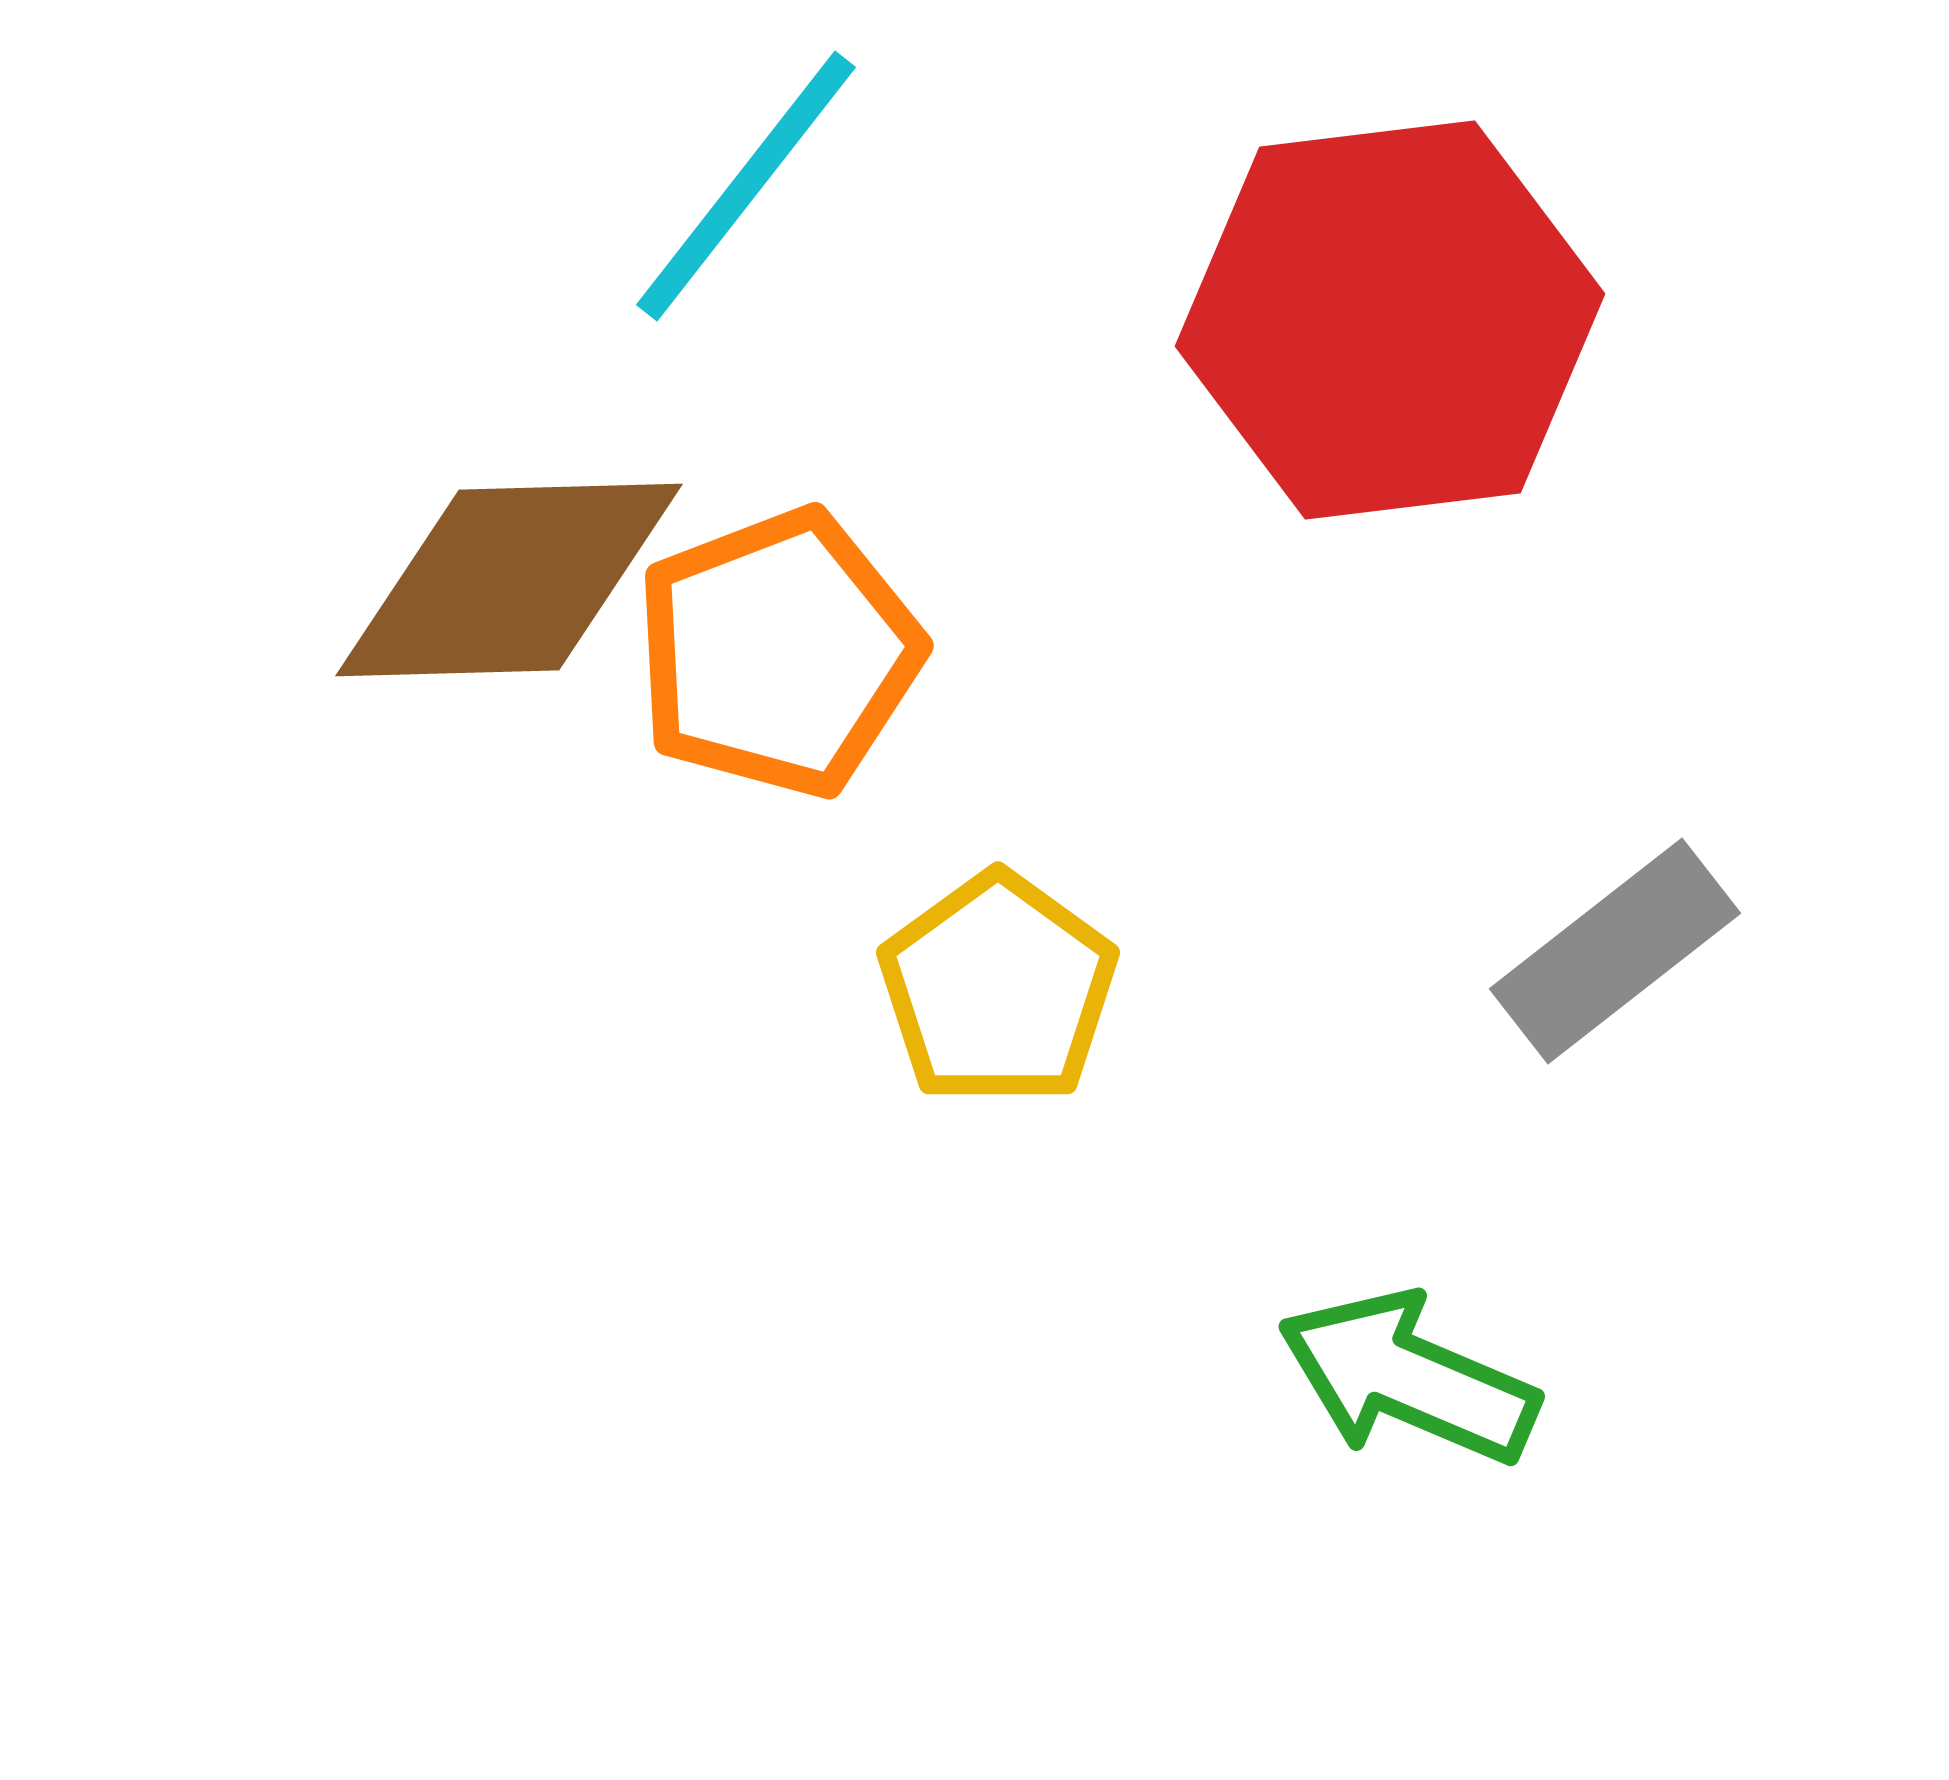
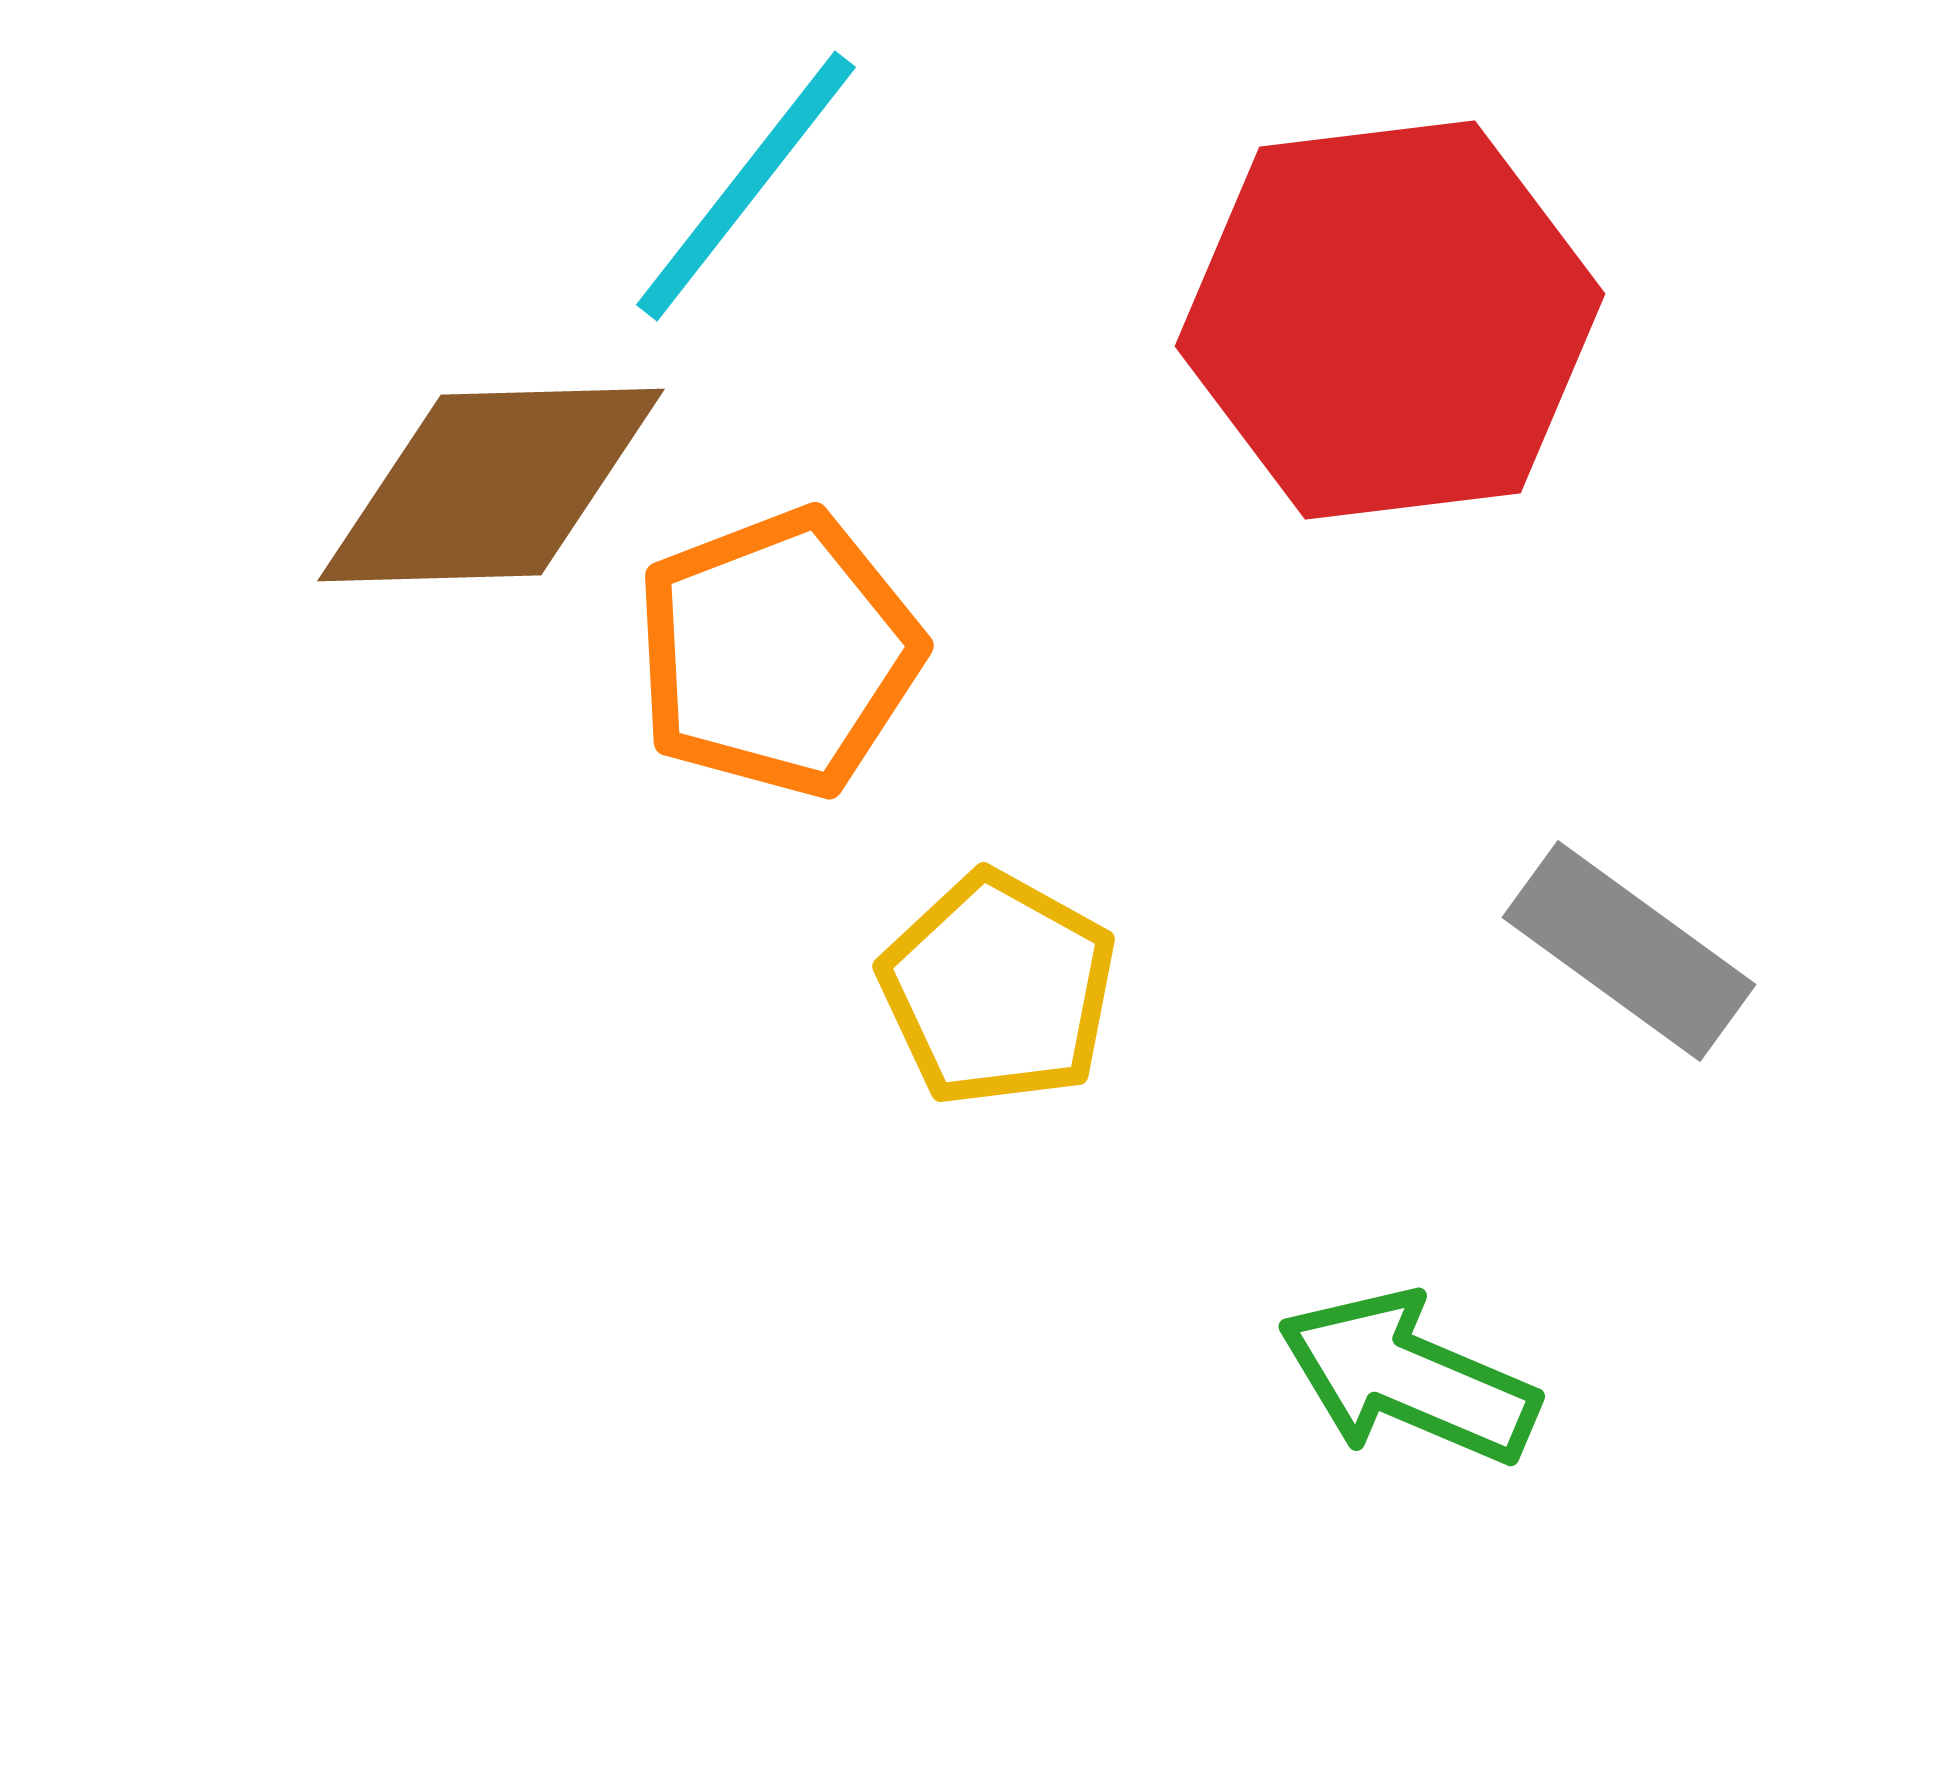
brown diamond: moved 18 px left, 95 px up
gray rectangle: moved 14 px right; rotated 74 degrees clockwise
yellow pentagon: rotated 7 degrees counterclockwise
